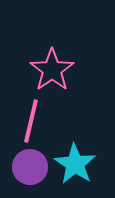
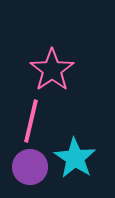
cyan star: moved 6 px up
